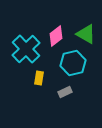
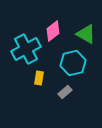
pink diamond: moved 3 px left, 5 px up
cyan cross: rotated 16 degrees clockwise
gray rectangle: rotated 16 degrees counterclockwise
